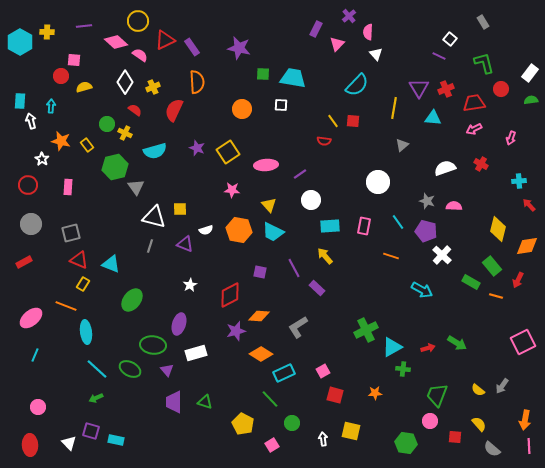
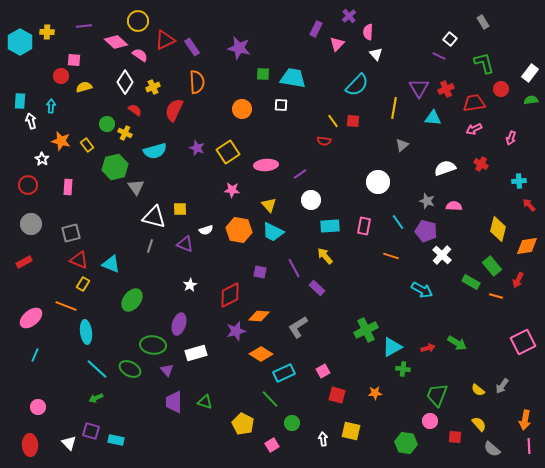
red square at (335, 395): moved 2 px right
